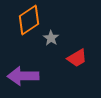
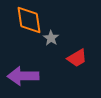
orange diamond: rotated 64 degrees counterclockwise
